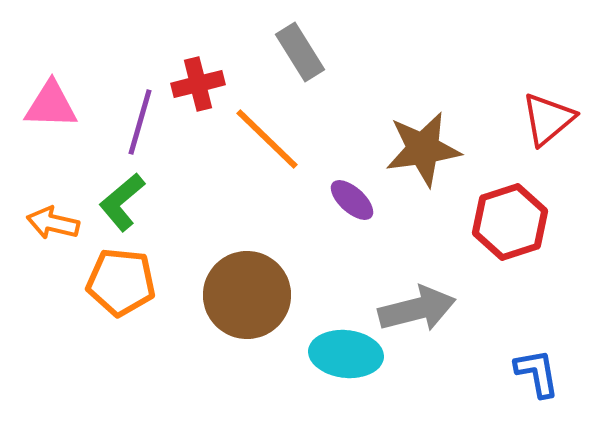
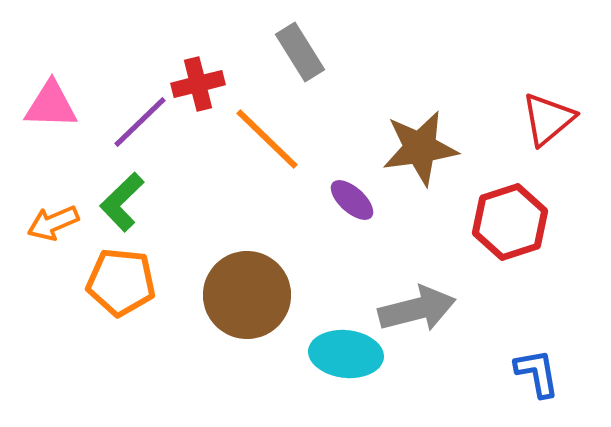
purple line: rotated 30 degrees clockwise
brown star: moved 3 px left, 1 px up
green L-shape: rotated 4 degrees counterclockwise
orange arrow: rotated 36 degrees counterclockwise
